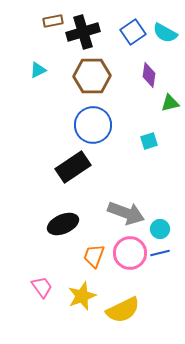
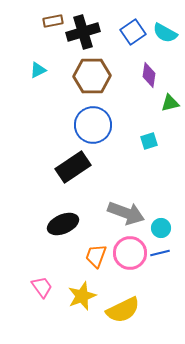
cyan circle: moved 1 px right, 1 px up
orange trapezoid: moved 2 px right
